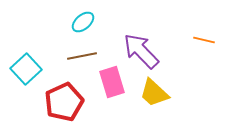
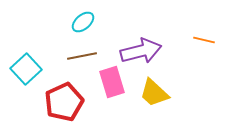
purple arrow: rotated 120 degrees clockwise
